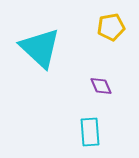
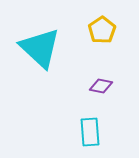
yellow pentagon: moved 9 px left, 3 px down; rotated 24 degrees counterclockwise
purple diamond: rotated 55 degrees counterclockwise
